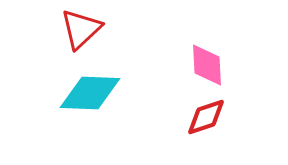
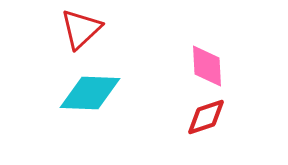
pink diamond: moved 1 px down
